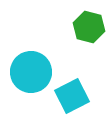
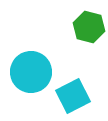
cyan square: moved 1 px right
